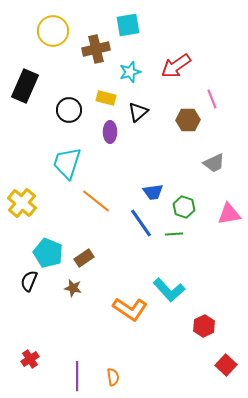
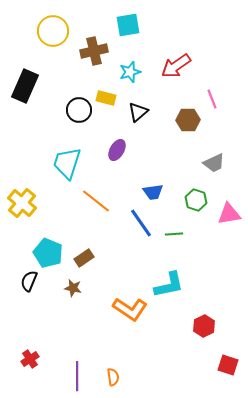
brown cross: moved 2 px left, 2 px down
black circle: moved 10 px right
purple ellipse: moved 7 px right, 18 px down; rotated 30 degrees clockwise
green hexagon: moved 12 px right, 7 px up
cyan L-shape: moved 5 px up; rotated 60 degrees counterclockwise
red square: moved 2 px right; rotated 25 degrees counterclockwise
